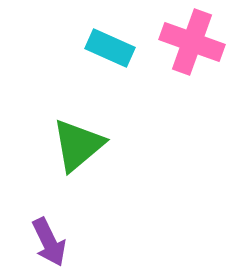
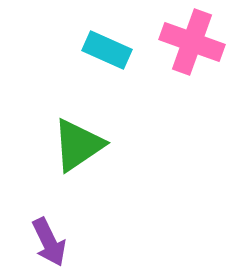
cyan rectangle: moved 3 px left, 2 px down
green triangle: rotated 6 degrees clockwise
